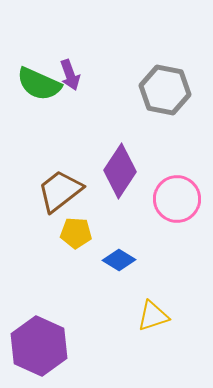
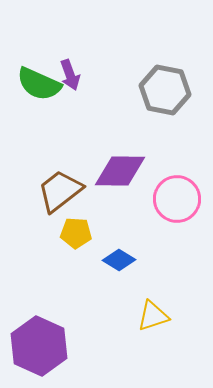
purple diamond: rotated 58 degrees clockwise
